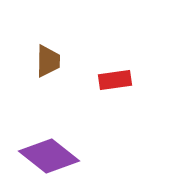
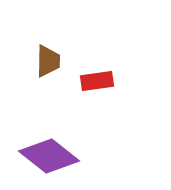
red rectangle: moved 18 px left, 1 px down
